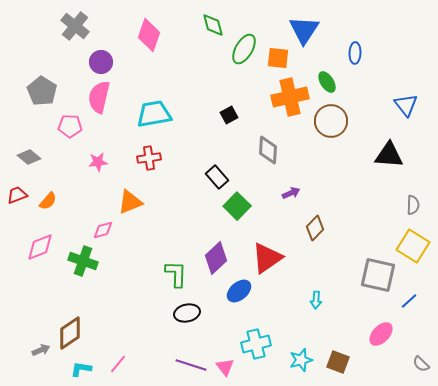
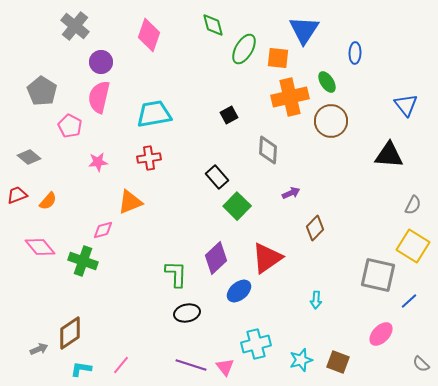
pink pentagon at (70, 126): rotated 25 degrees clockwise
gray semicircle at (413, 205): rotated 24 degrees clockwise
pink diamond at (40, 247): rotated 72 degrees clockwise
gray arrow at (41, 350): moved 2 px left, 1 px up
pink line at (118, 364): moved 3 px right, 1 px down
